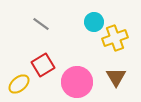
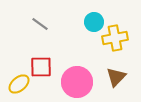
gray line: moved 1 px left
yellow cross: rotated 10 degrees clockwise
red square: moved 2 px left, 2 px down; rotated 30 degrees clockwise
brown triangle: rotated 15 degrees clockwise
